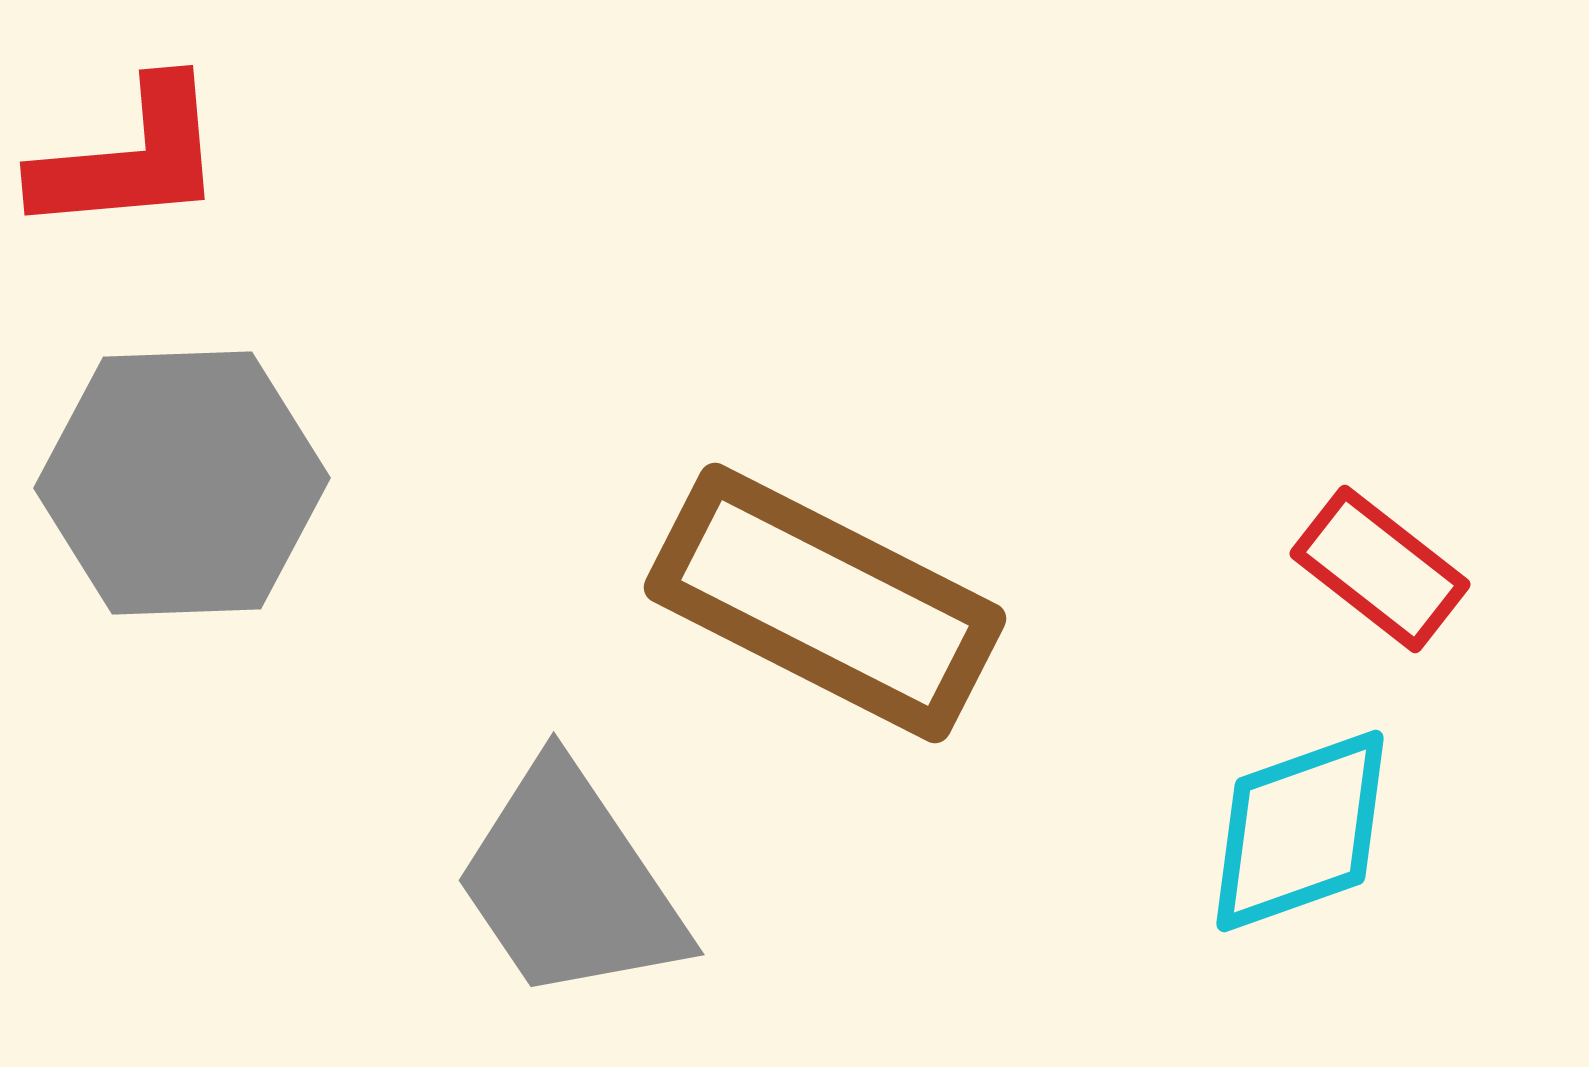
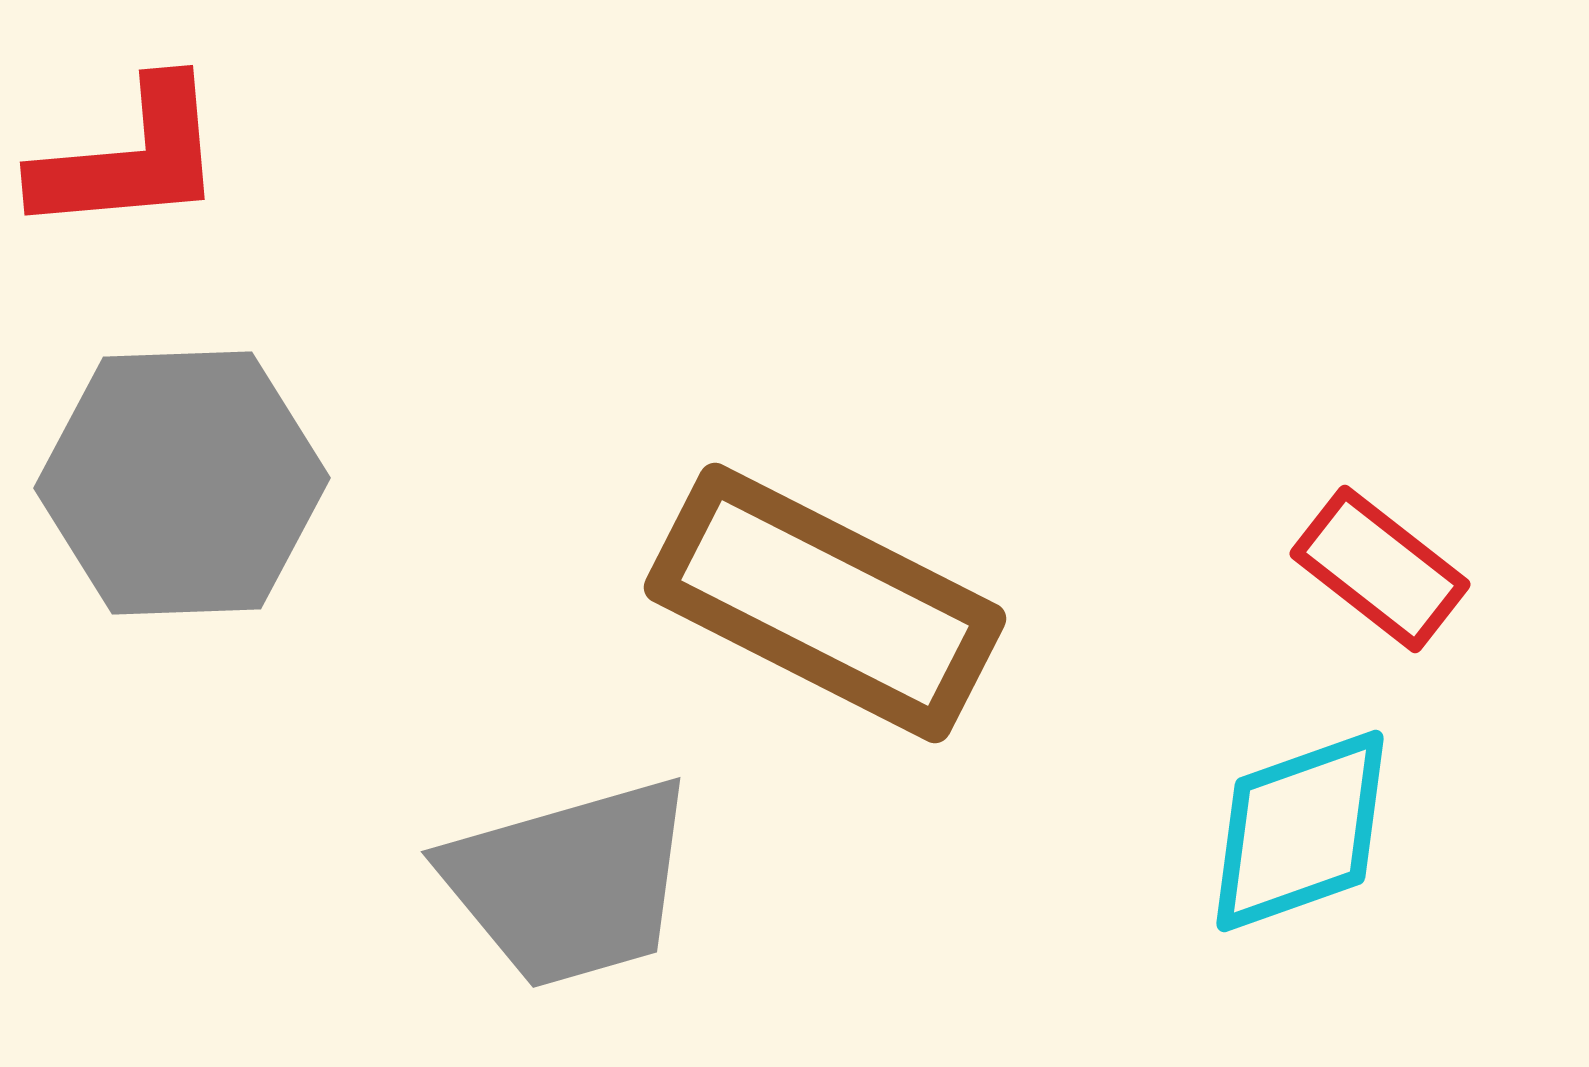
gray trapezoid: rotated 72 degrees counterclockwise
